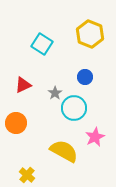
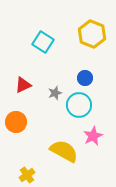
yellow hexagon: moved 2 px right
cyan square: moved 1 px right, 2 px up
blue circle: moved 1 px down
gray star: rotated 16 degrees clockwise
cyan circle: moved 5 px right, 3 px up
orange circle: moved 1 px up
pink star: moved 2 px left, 1 px up
yellow cross: rotated 14 degrees clockwise
